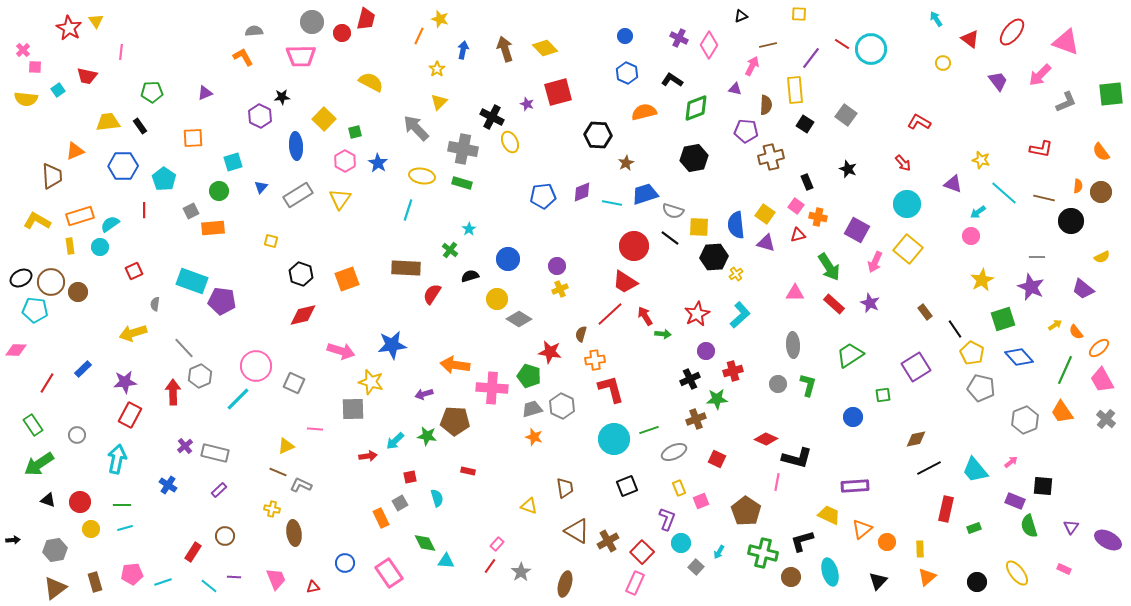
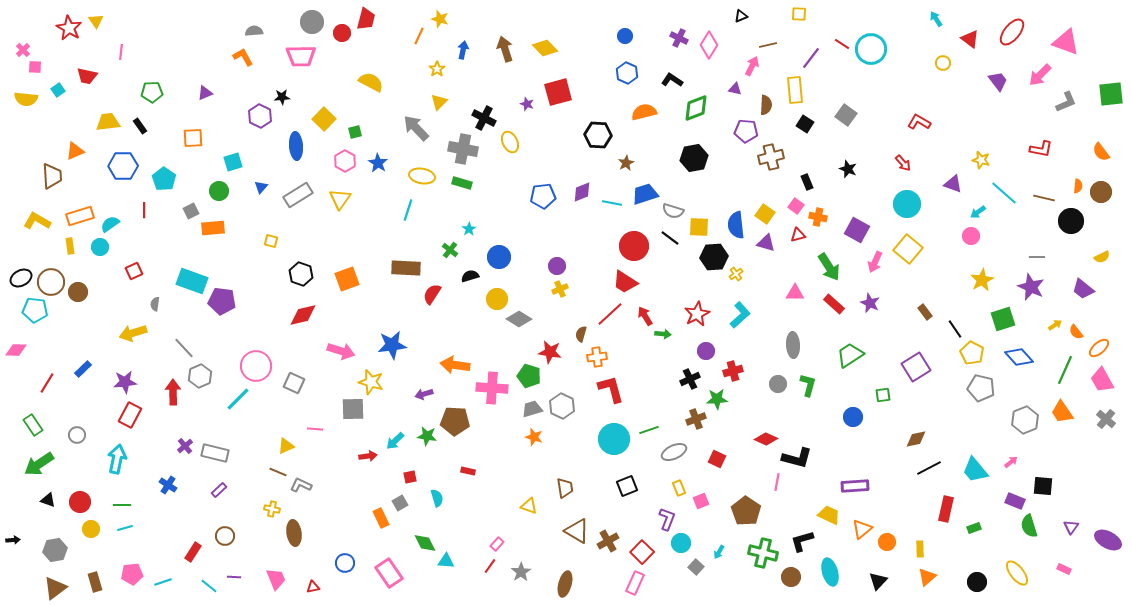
black cross at (492, 117): moved 8 px left, 1 px down
blue circle at (508, 259): moved 9 px left, 2 px up
orange cross at (595, 360): moved 2 px right, 3 px up
